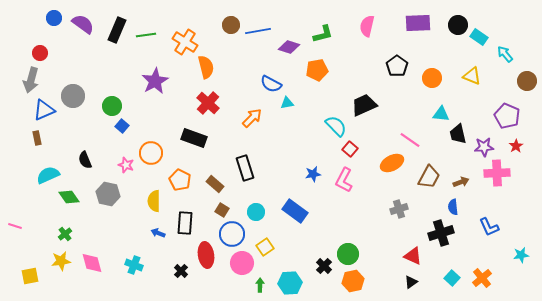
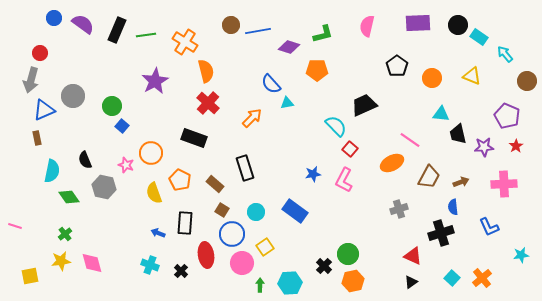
orange semicircle at (206, 67): moved 4 px down
orange pentagon at (317, 70): rotated 10 degrees clockwise
blue semicircle at (271, 84): rotated 20 degrees clockwise
pink cross at (497, 173): moved 7 px right, 11 px down
cyan semicircle at (48, 175): moved 4 px right, 4 px up; rotated 125 degrees clockwise
gray hexagon at (108, 194): moved 4 px left, 7 px up
yellow semicircle at (154, 201): moved 8 px up; rotated 20 degrees counterclockwise
cyan cross at (134, 265): moved 16 px right
